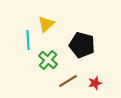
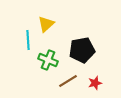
black pentagon: moved 5 px down; rotated 25 degrees counterclockwise
green cross: rotated 18 degrees counterclockwise
